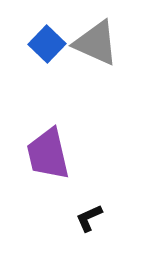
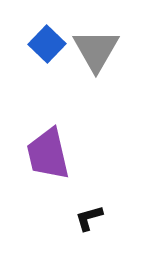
gray triangle: moved 7 px down; rotated 36 degrees clockwise
black L-shape: rotated 8 degrees clockwise
